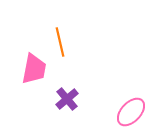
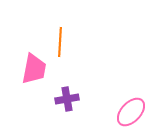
orange line: rotated 16 degrees clockwise
purple cross: rotated 30 degrees clockwise
